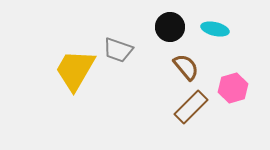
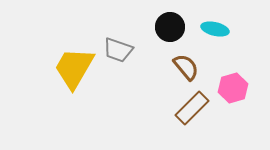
yellow trapezoid: moved 1 px left, 2 px up
brown rectangle: moved 1 px right, 1 px down
